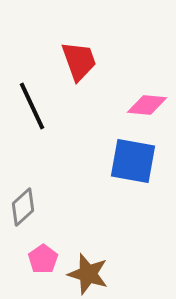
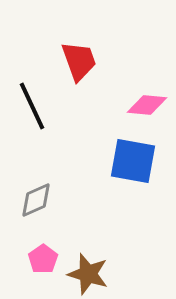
gray diamond: moved 13 px right, 7 px up; rotated 18 degrees clockwise
